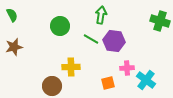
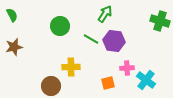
green arrow: moved 4 px right, 1 px up; rotated 24 degrees clockwise
brown circle: moved 1 px left
